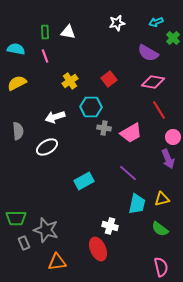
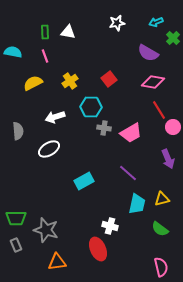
cyan semicircle: moved 3 px left, 3 px down
yellow semicircle: moved 16 px right
pink circle: moved 10 px up
white ellipse: moved 2 px right, 2 px down
gray rectangle: moved 8 px left, 2 px down
